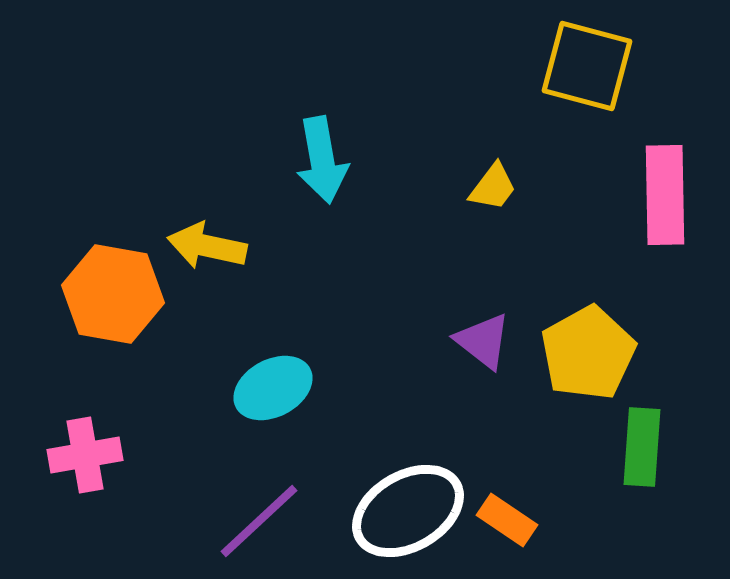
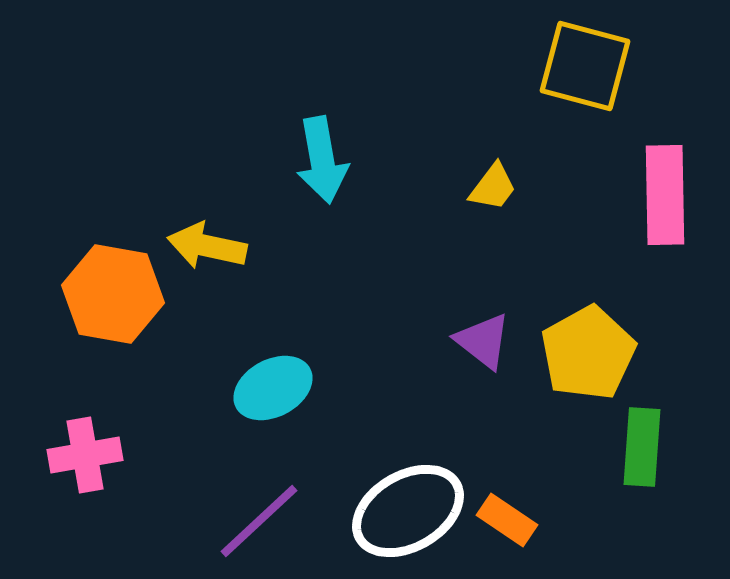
yellow square: moved 2 px left
